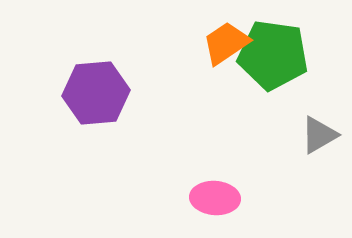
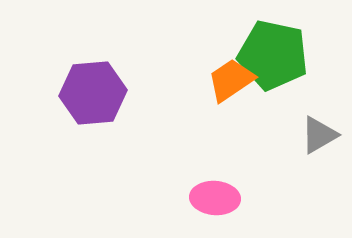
orange trapezoid: moved 5 px right, 37 px down
green pentagon: rotated 4 degrees clockwise
purple hexagon: moved 3 px left
